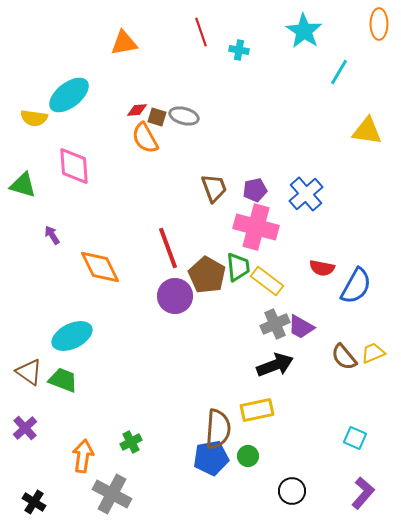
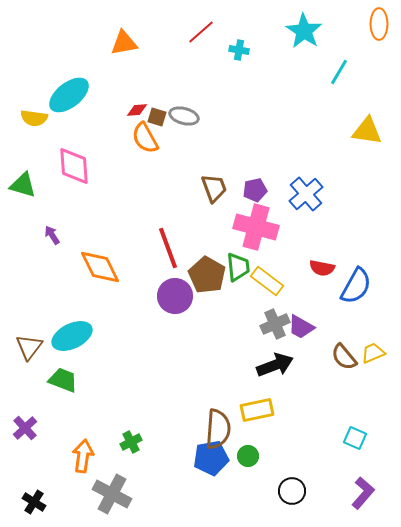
red line at (201, 32): rotated 68 degrees clockwise
brown triangle at (29, 372): moved 25 px up; rotated 32 degrees clockwise
